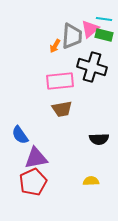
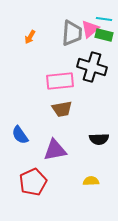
gray trapezoid: moved 3 px up
orange arrow: moved 25 px left, 9 px up
purple triangle: moved 19 px right, 8 px up
